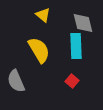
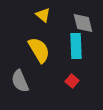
gray semicircle: moved 4 px right
